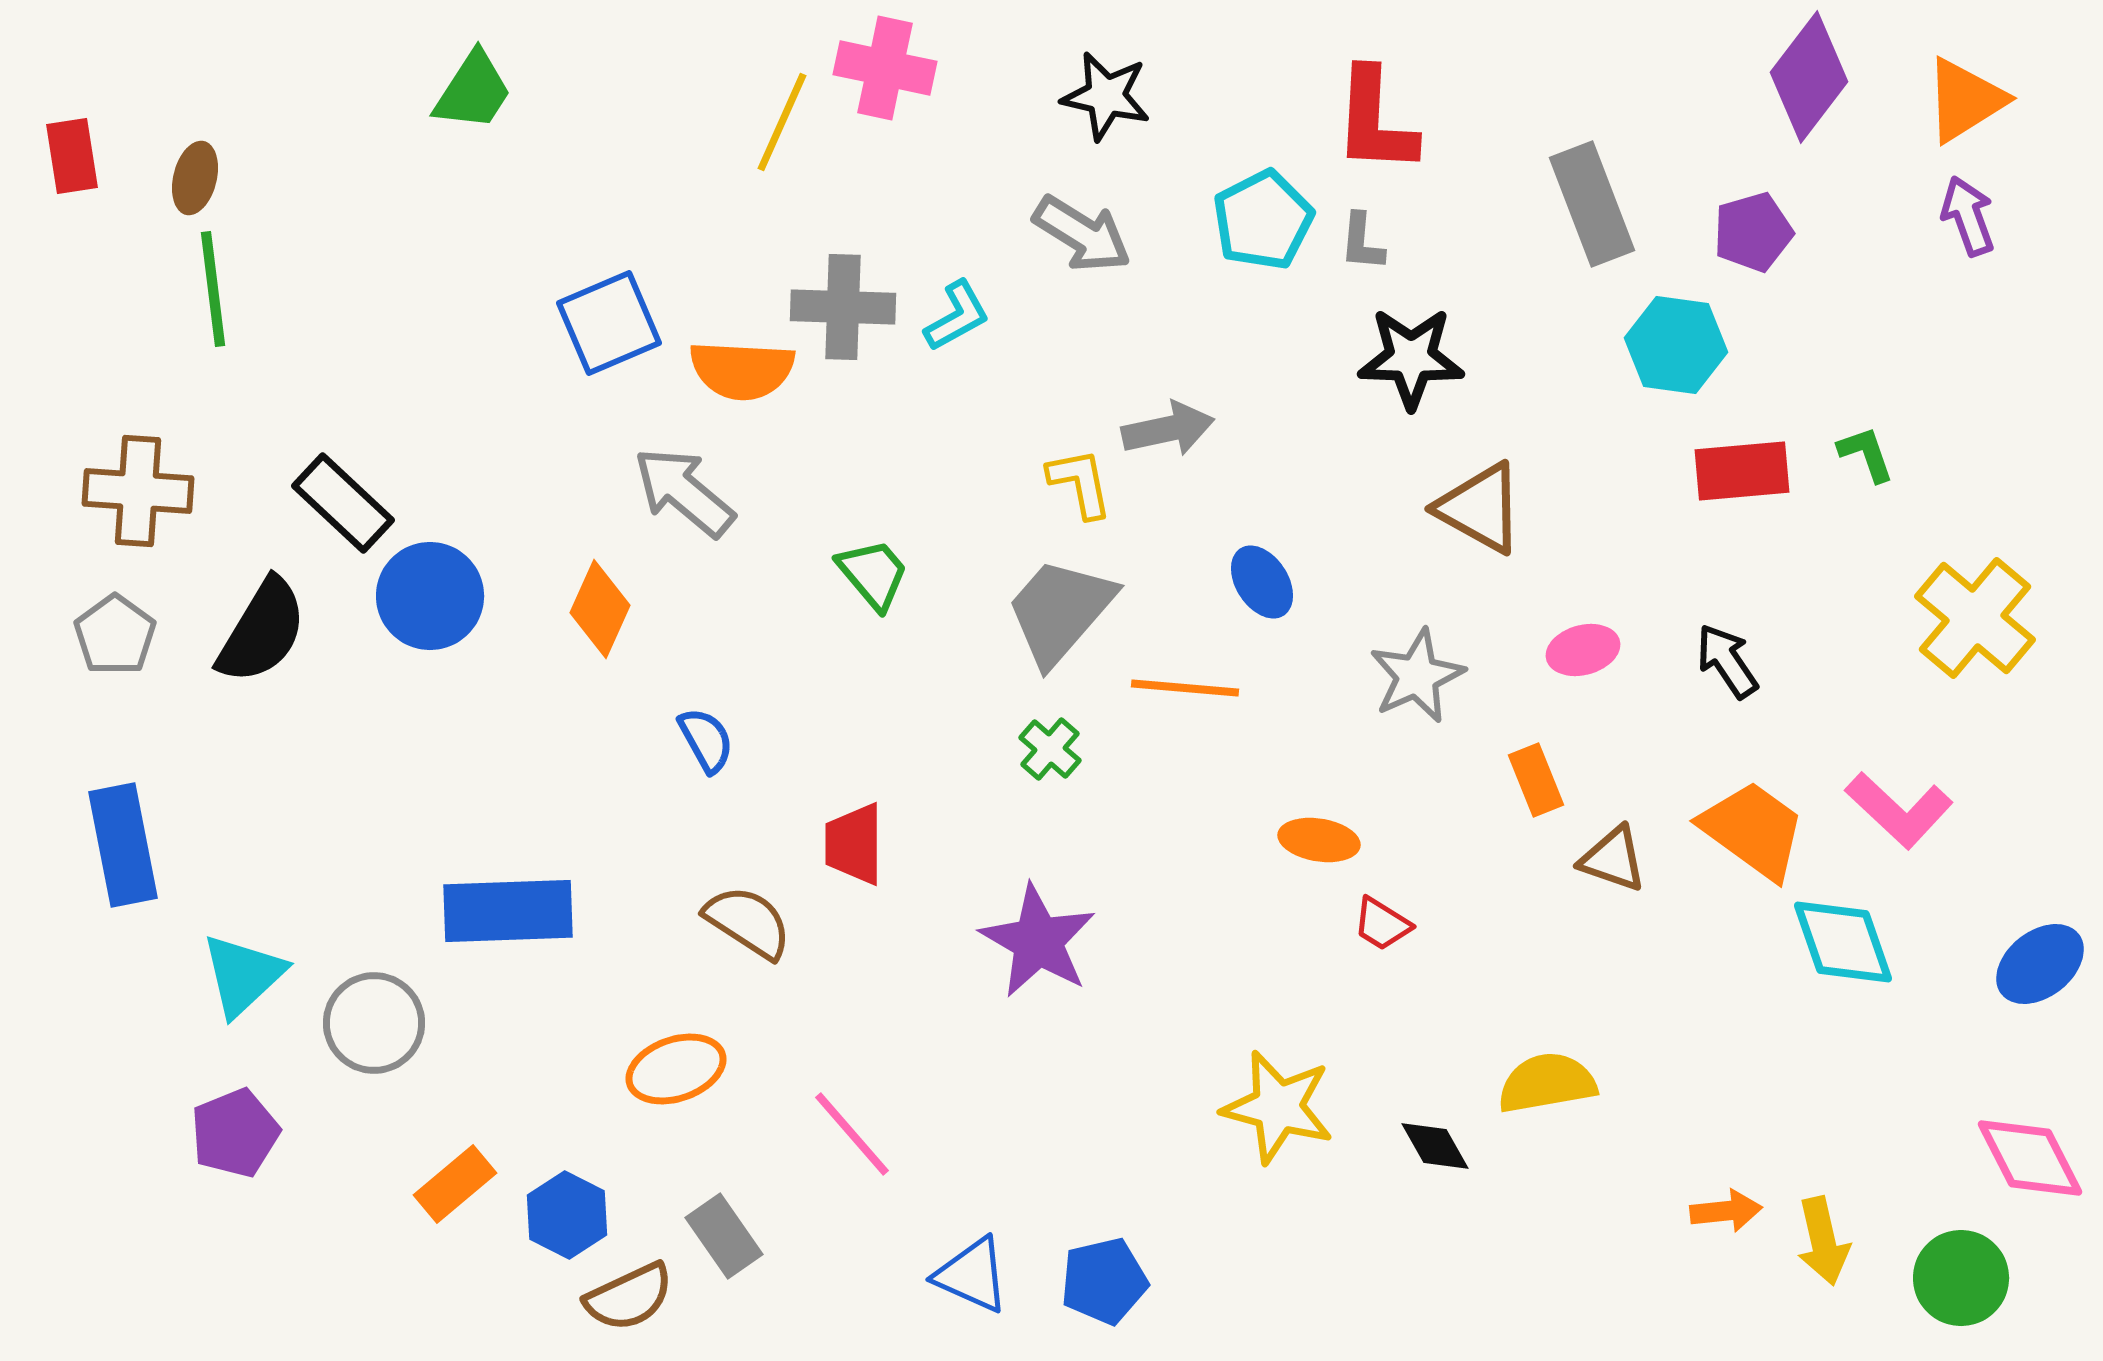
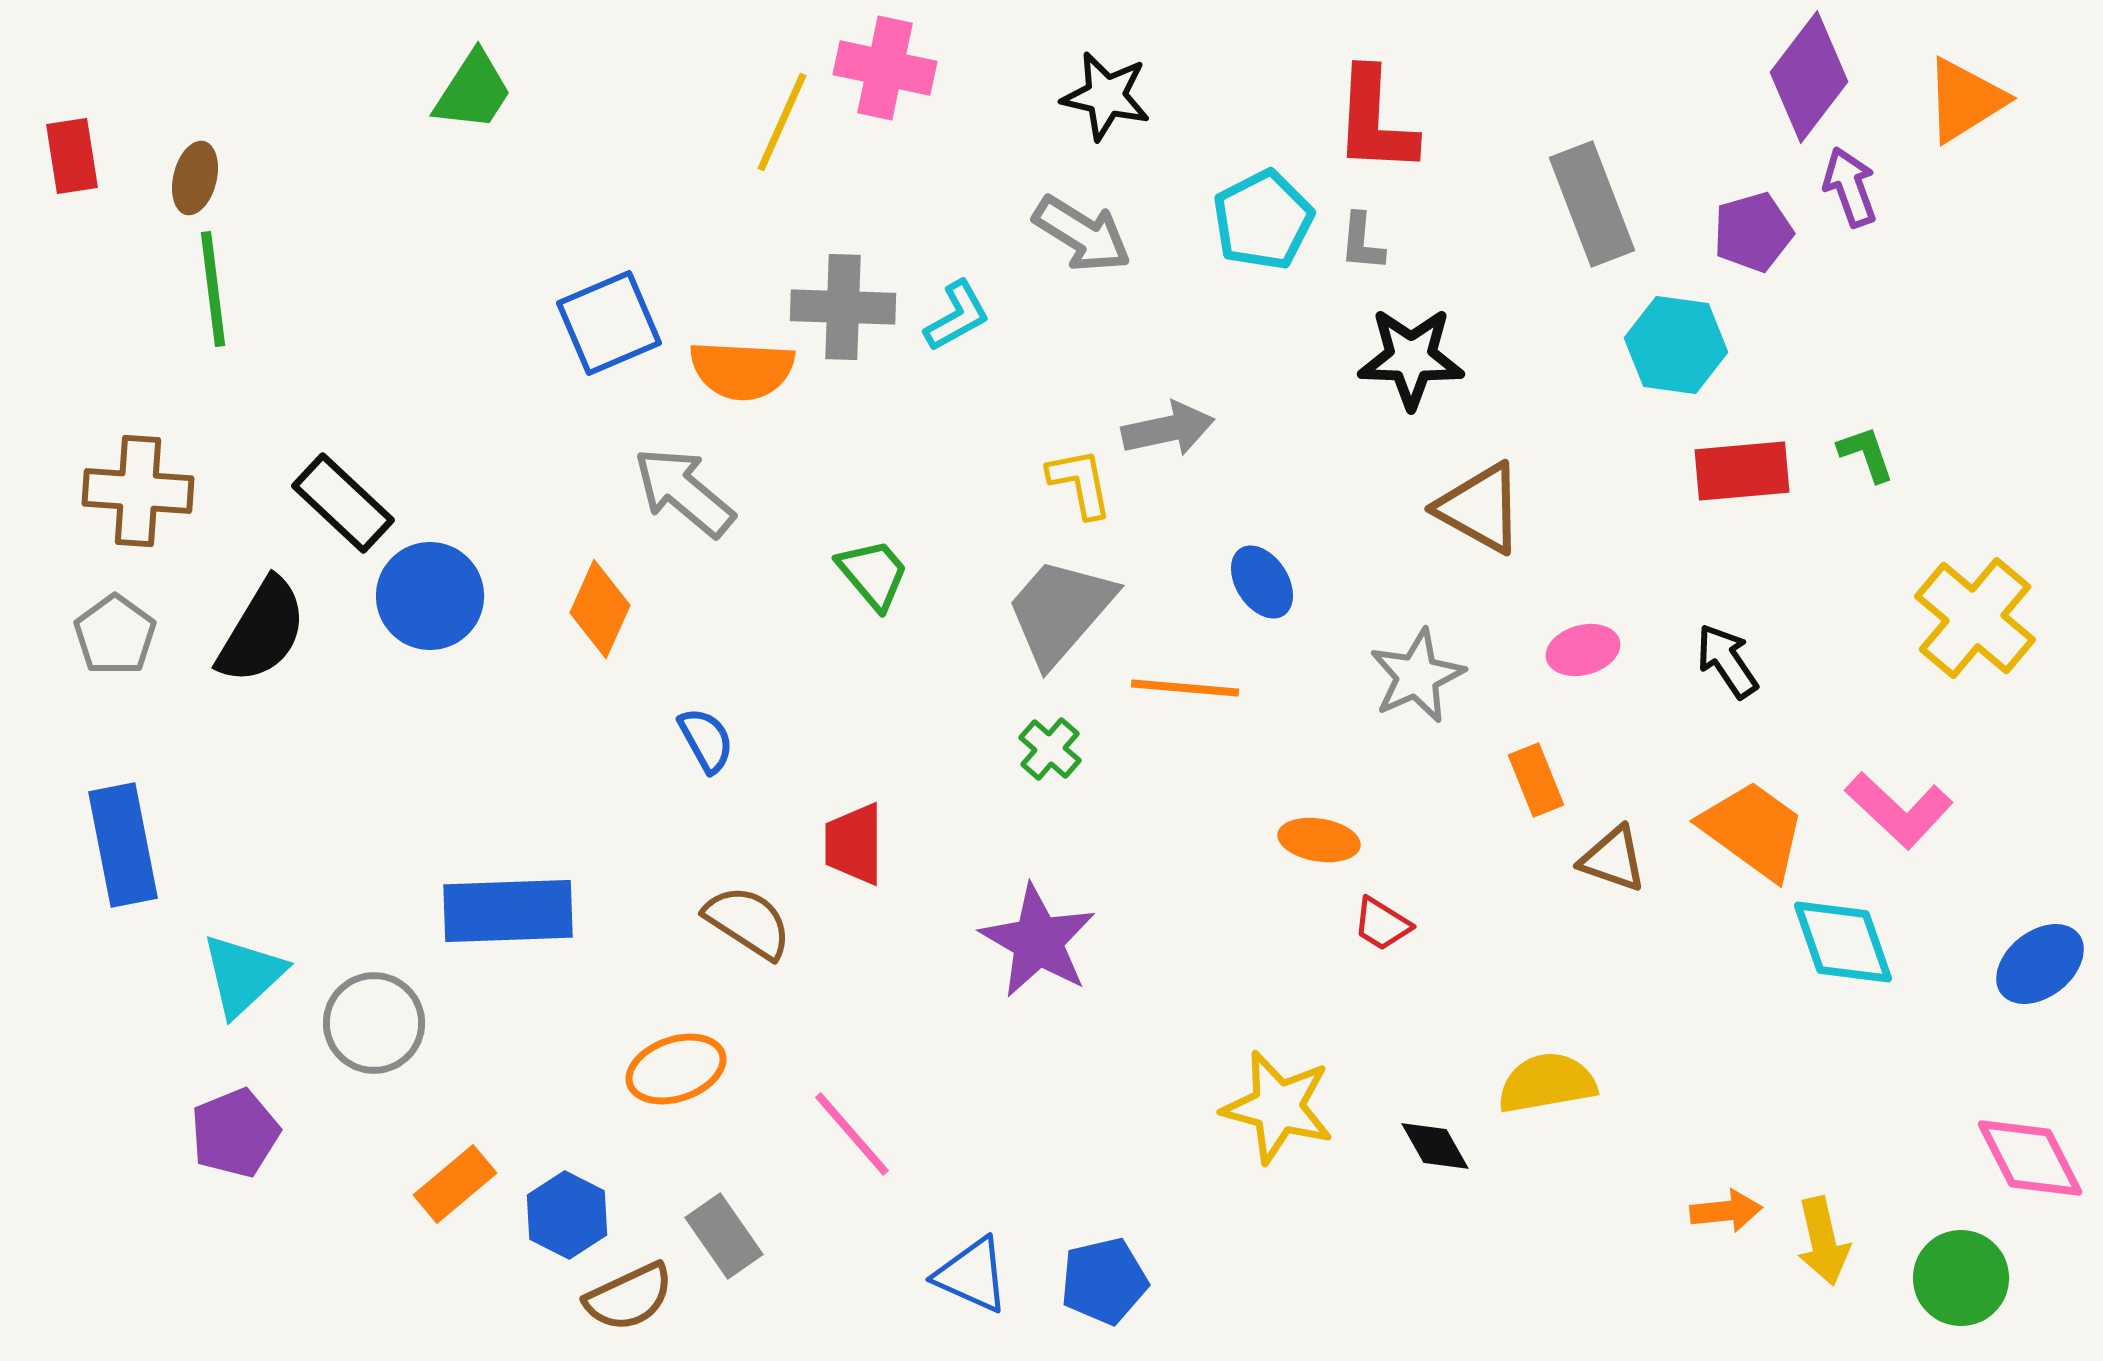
purple arrow at (1968, 216): moved 118 px left, 29 px up
